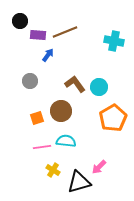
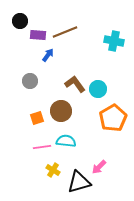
cyan circle: moved 1 px left, 2 px down
